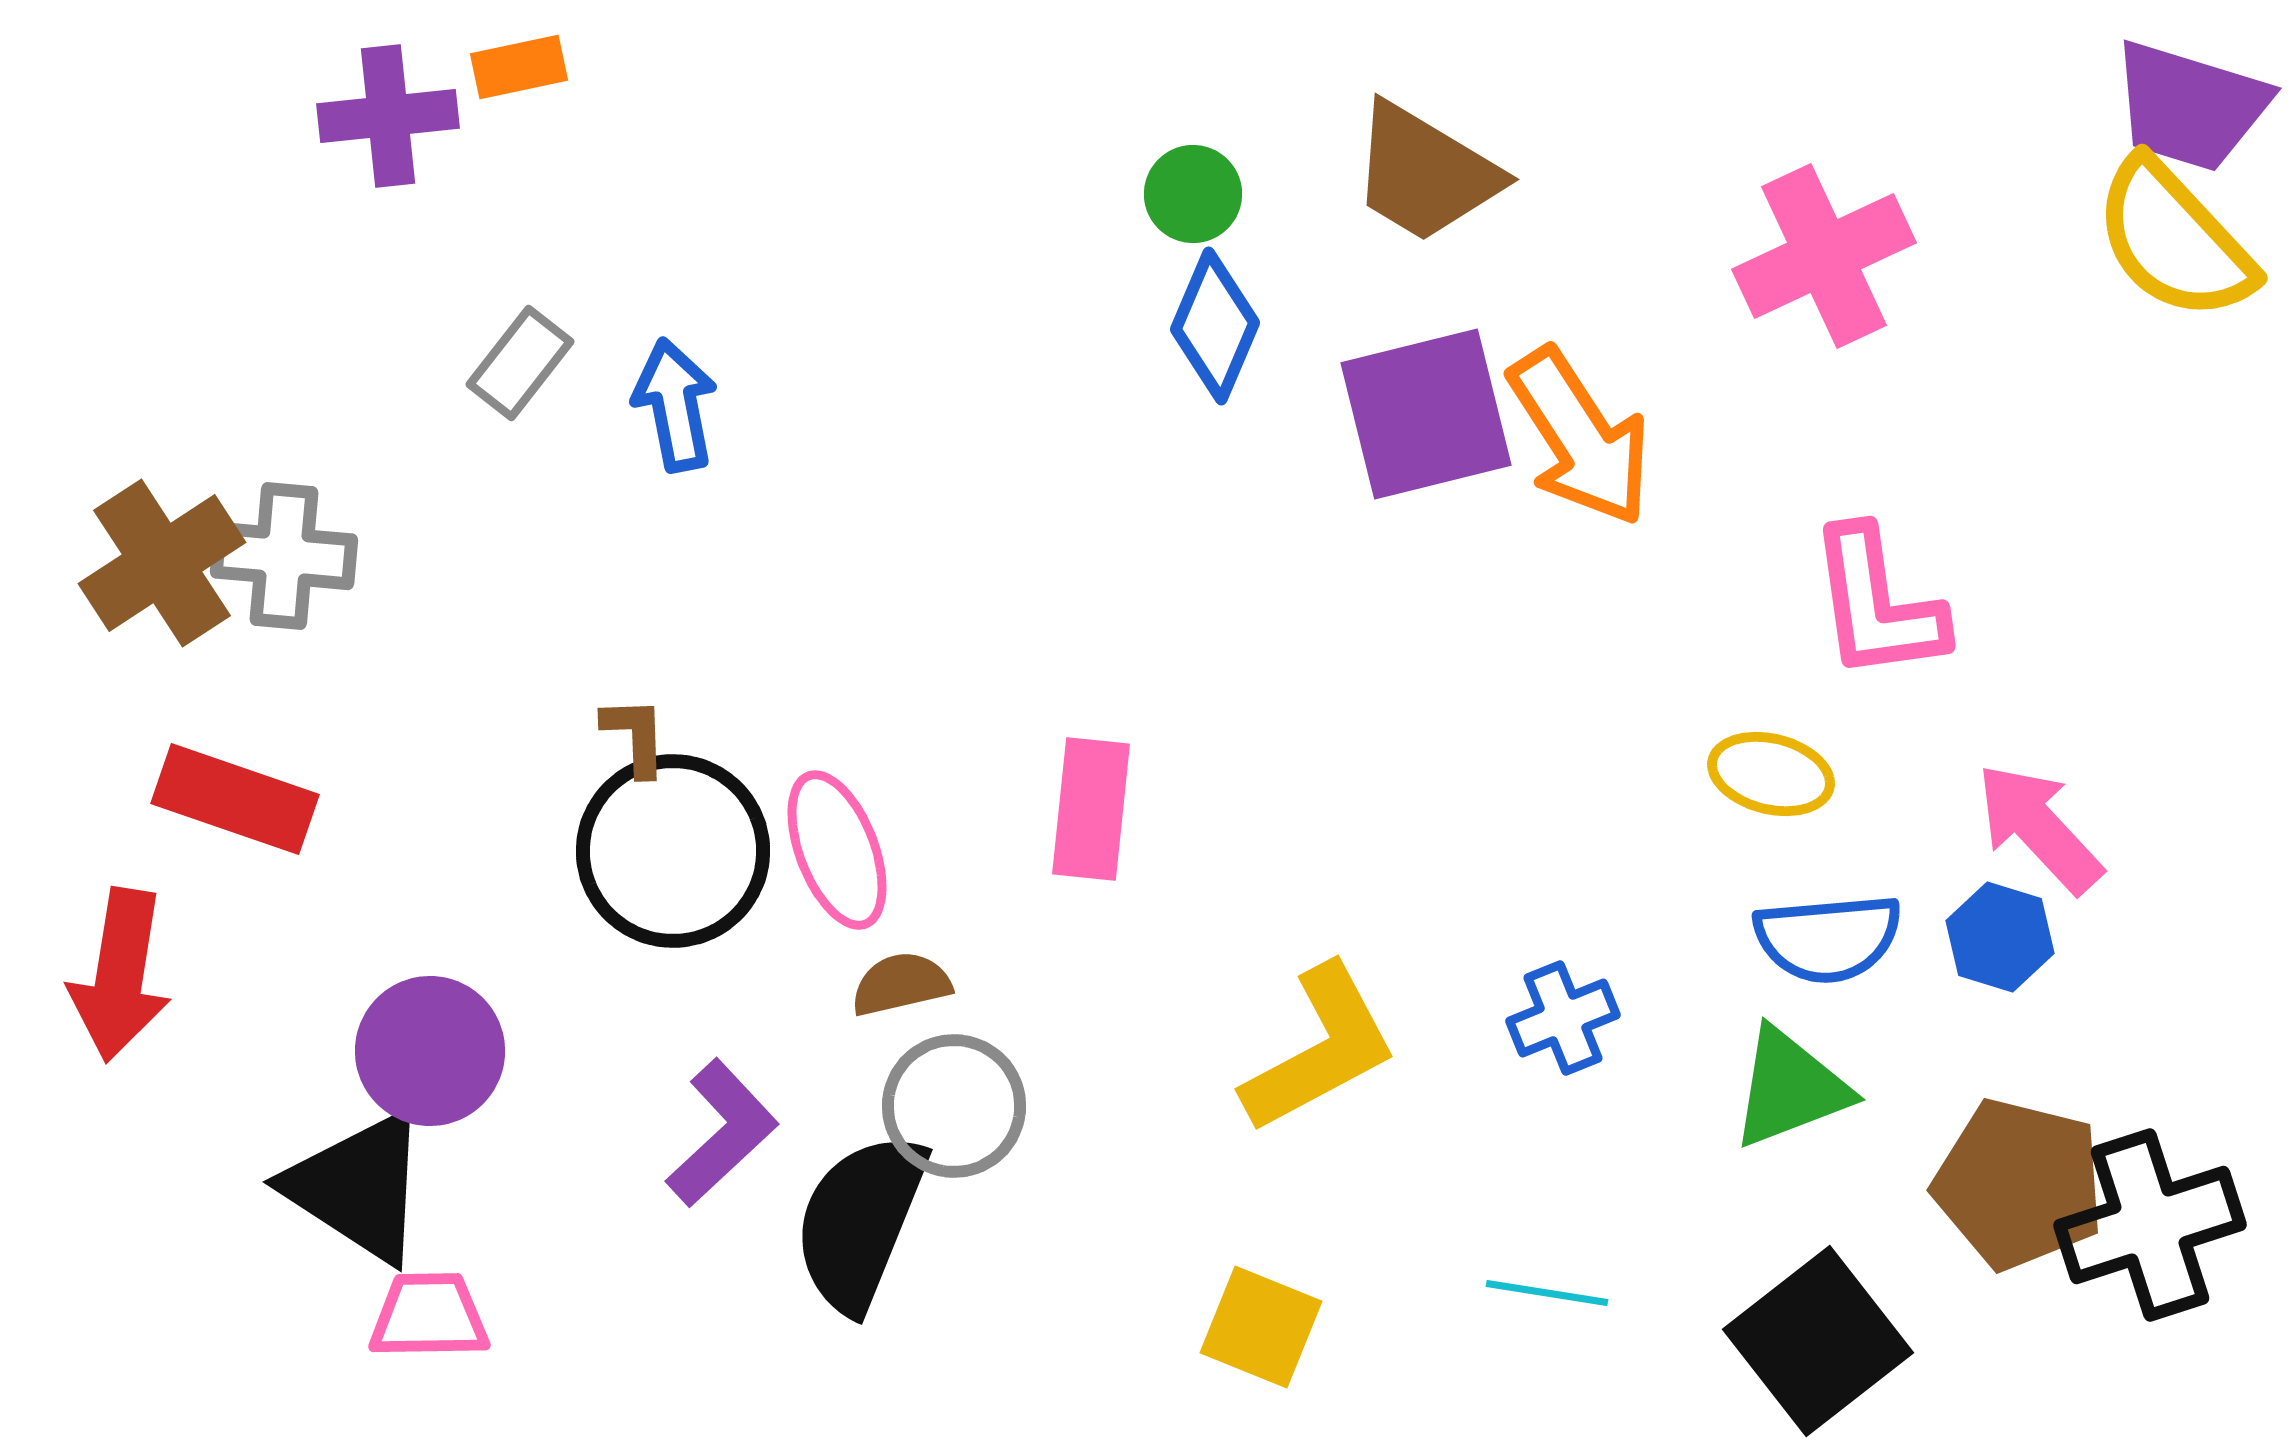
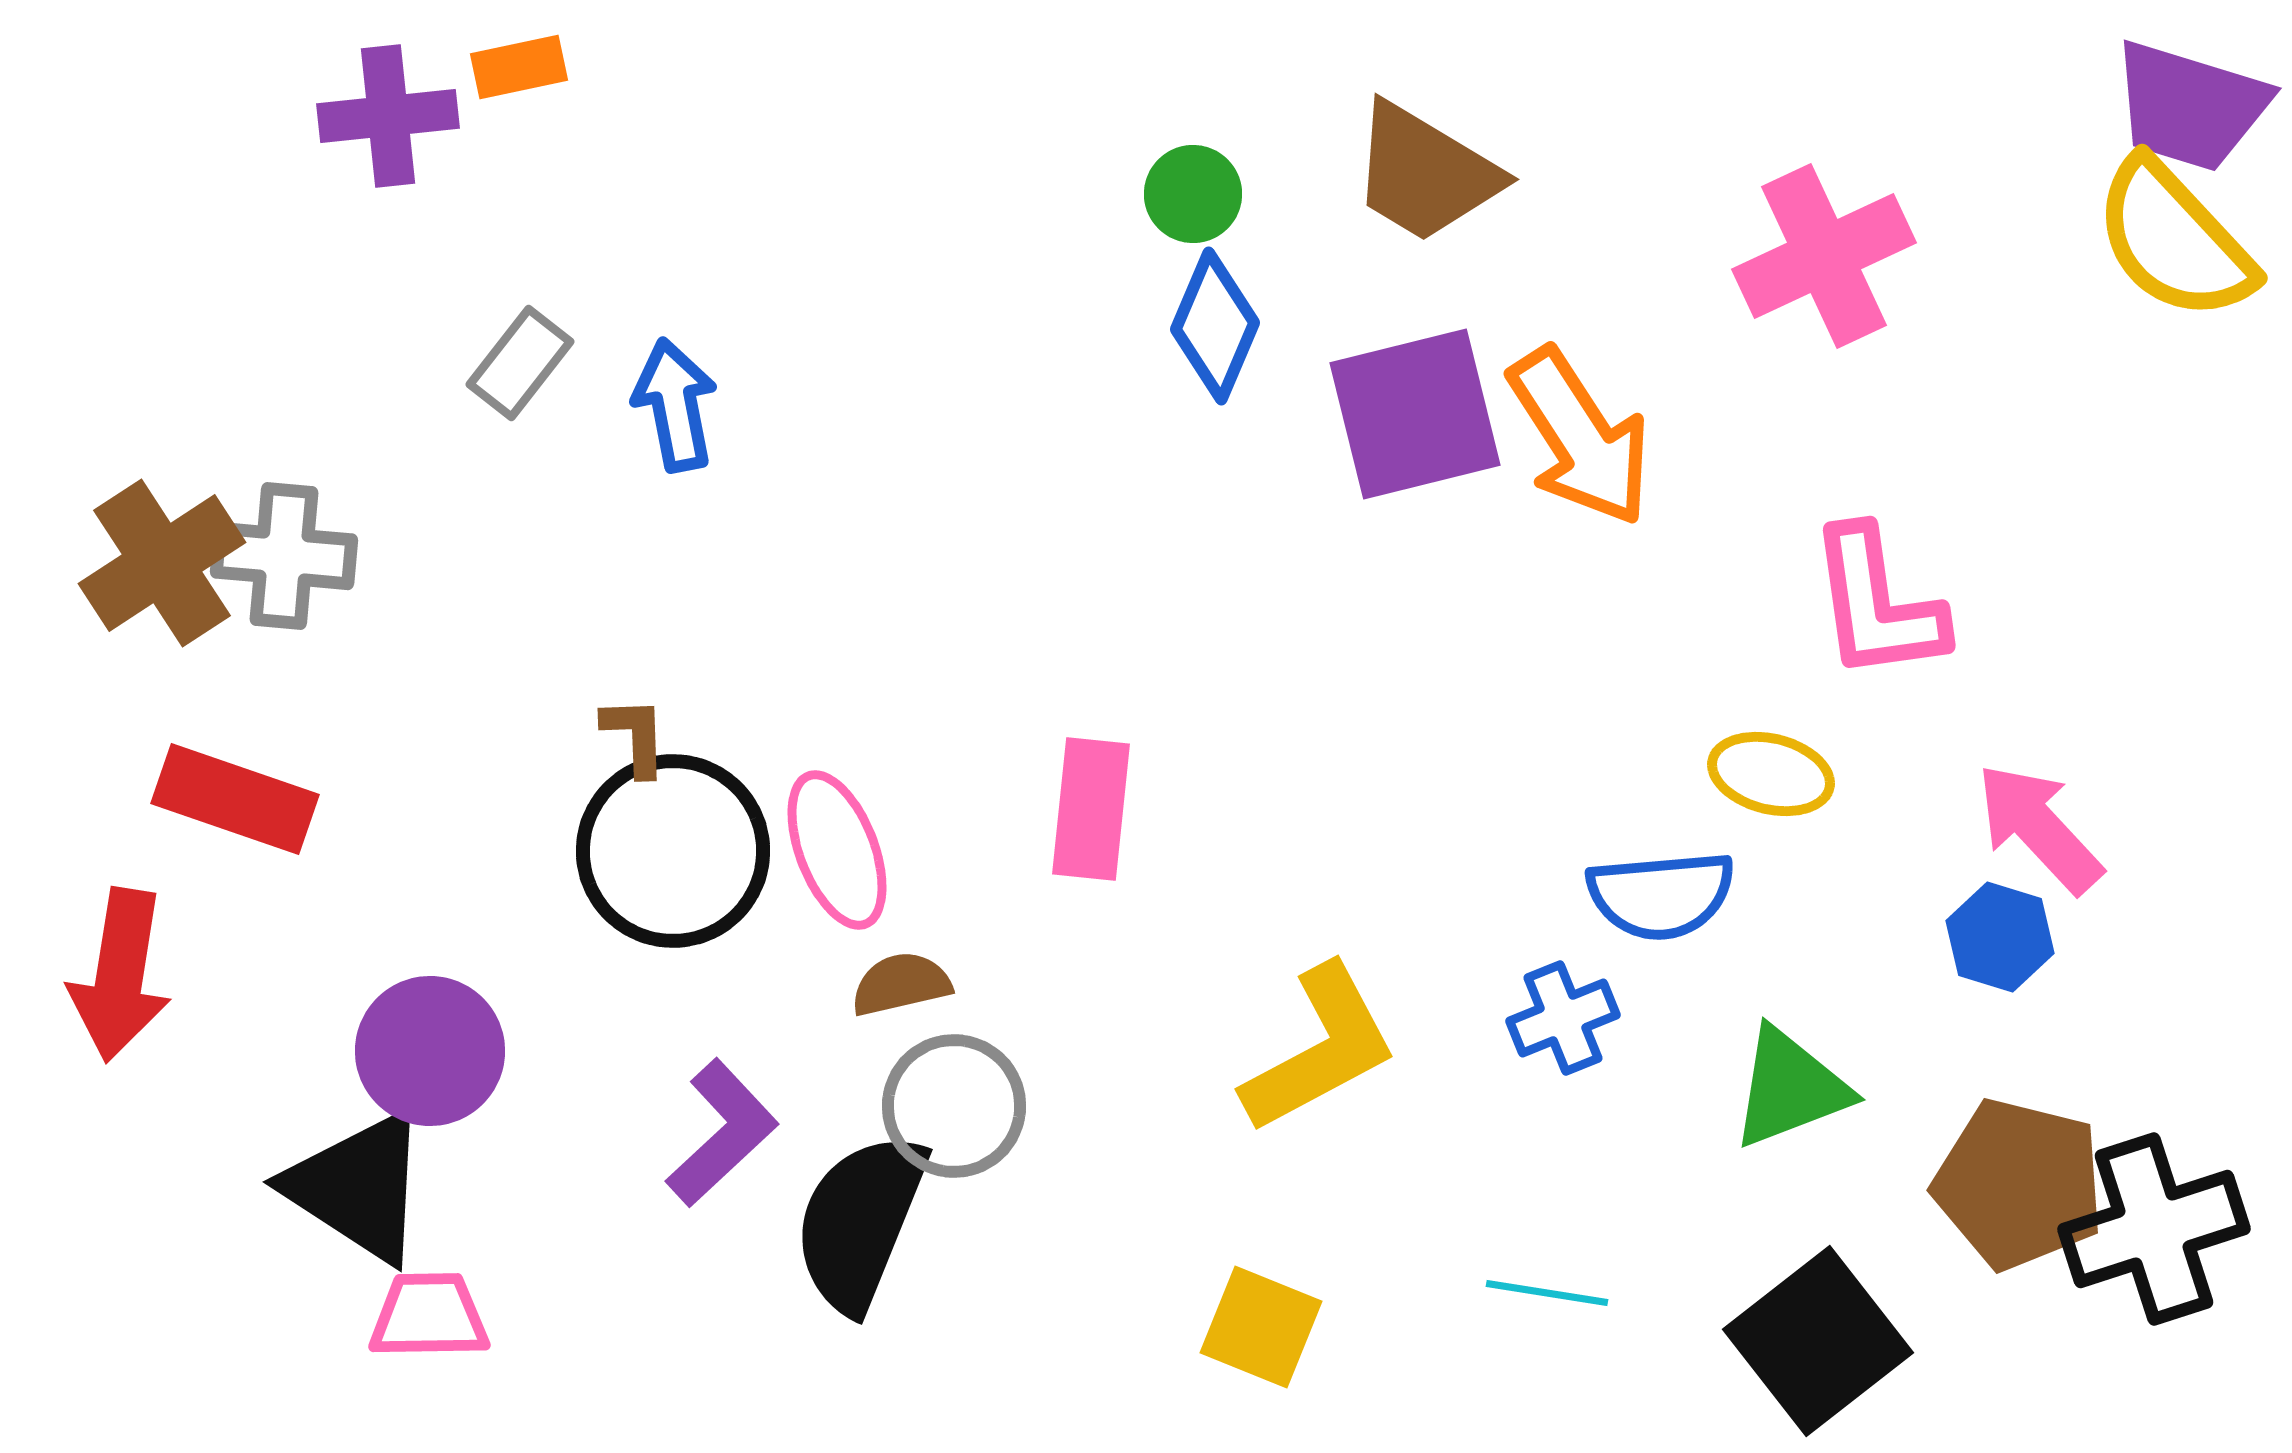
purple square: moved 11 px left
blue semicircle: moved 167 px left, 43 px up
black cross: moved 4 px right, 4 px down
